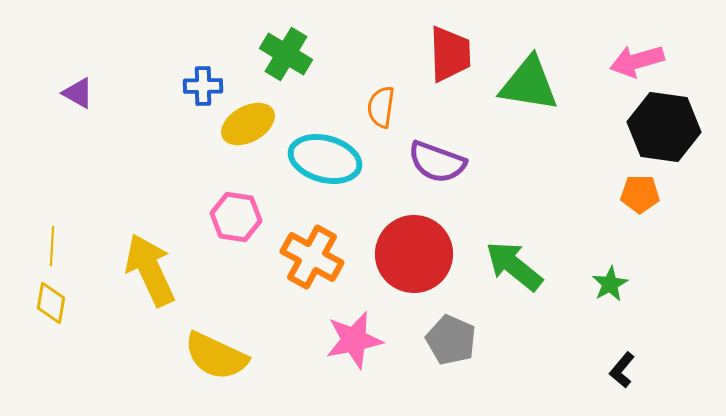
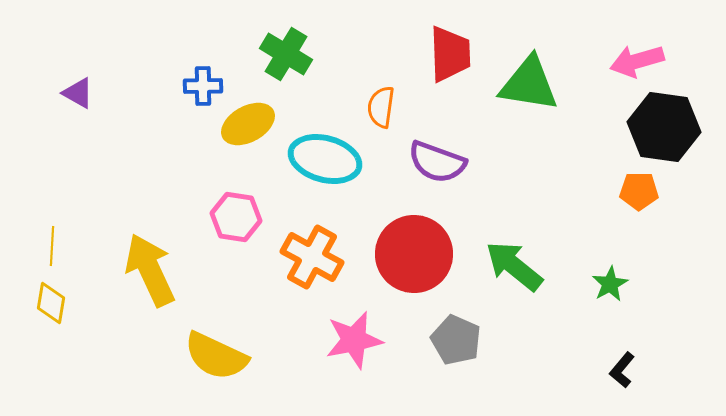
orange pentagon: moved 1 px left, 3 px up
gray pentagon: moved 5 px right
